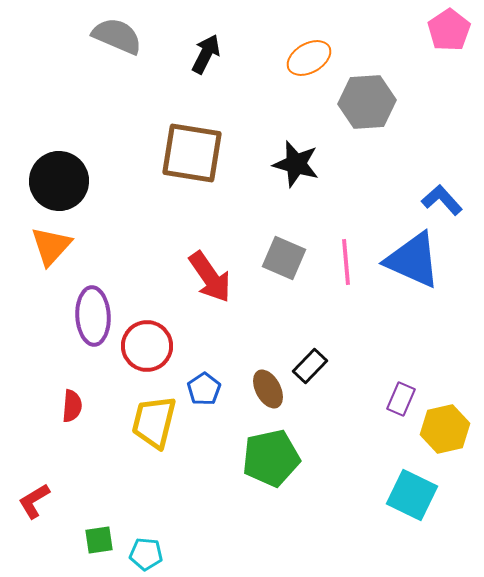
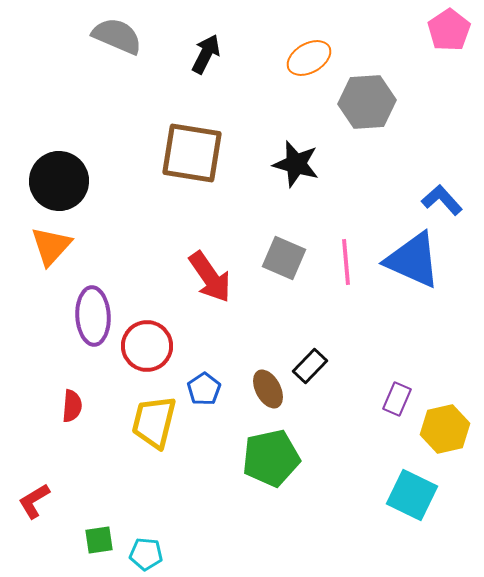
purple rectangle: moved 4 px left
